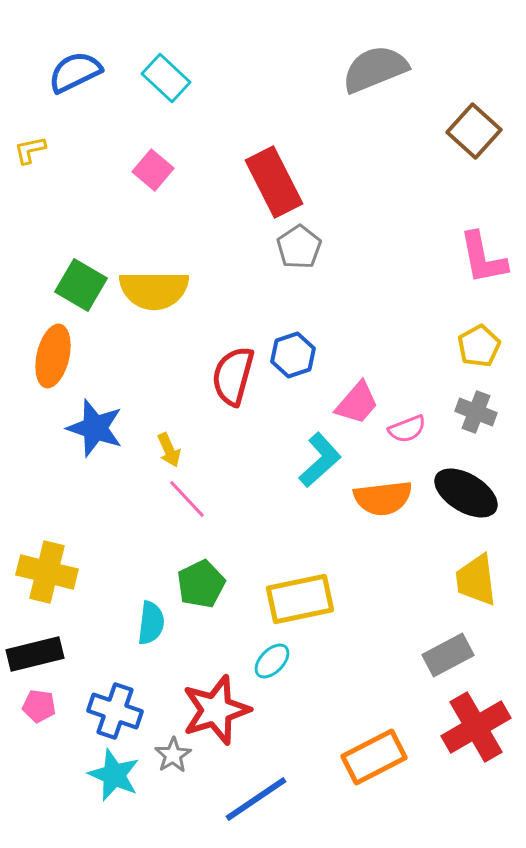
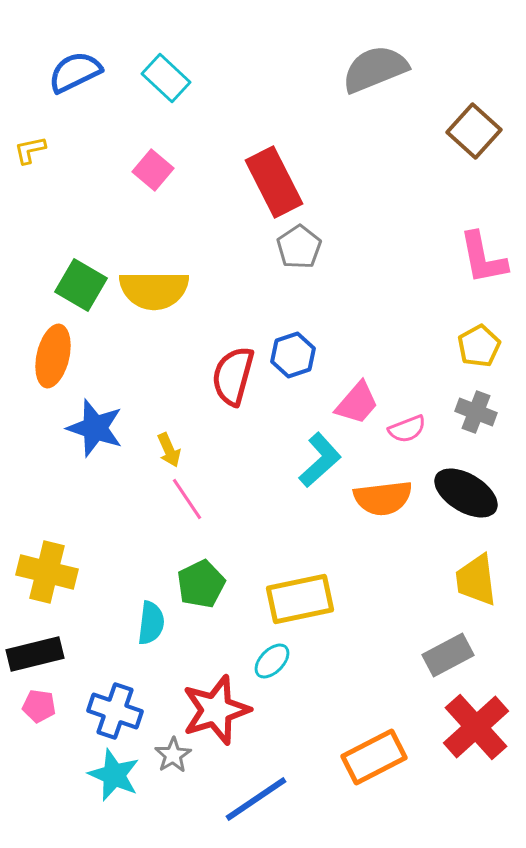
pink line: rotated 9 degrees clockwise
red cross: rotated 12 degrees counterclockwise
